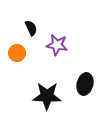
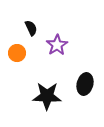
purple star: rotated 30 degrees clockwise
